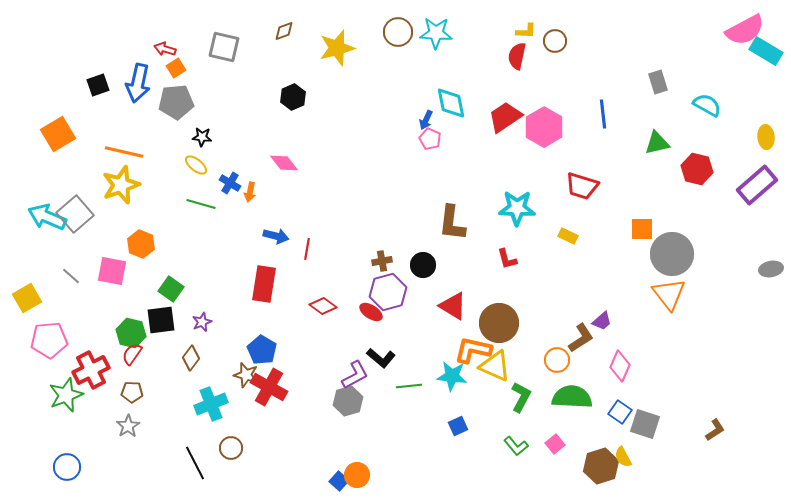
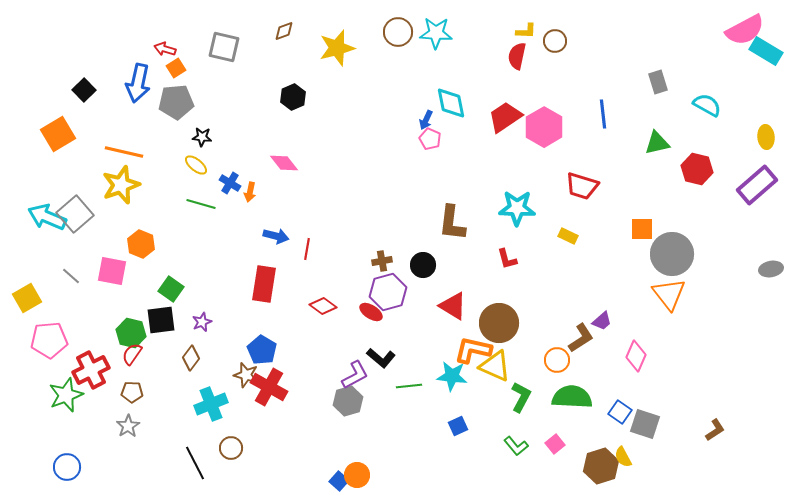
black square at (98, 85): moved 14 px left, 5 px down; rotated 25 degrees counterclockwise
pink diamond at (620, 366): moved 16 px right, 10 px up
